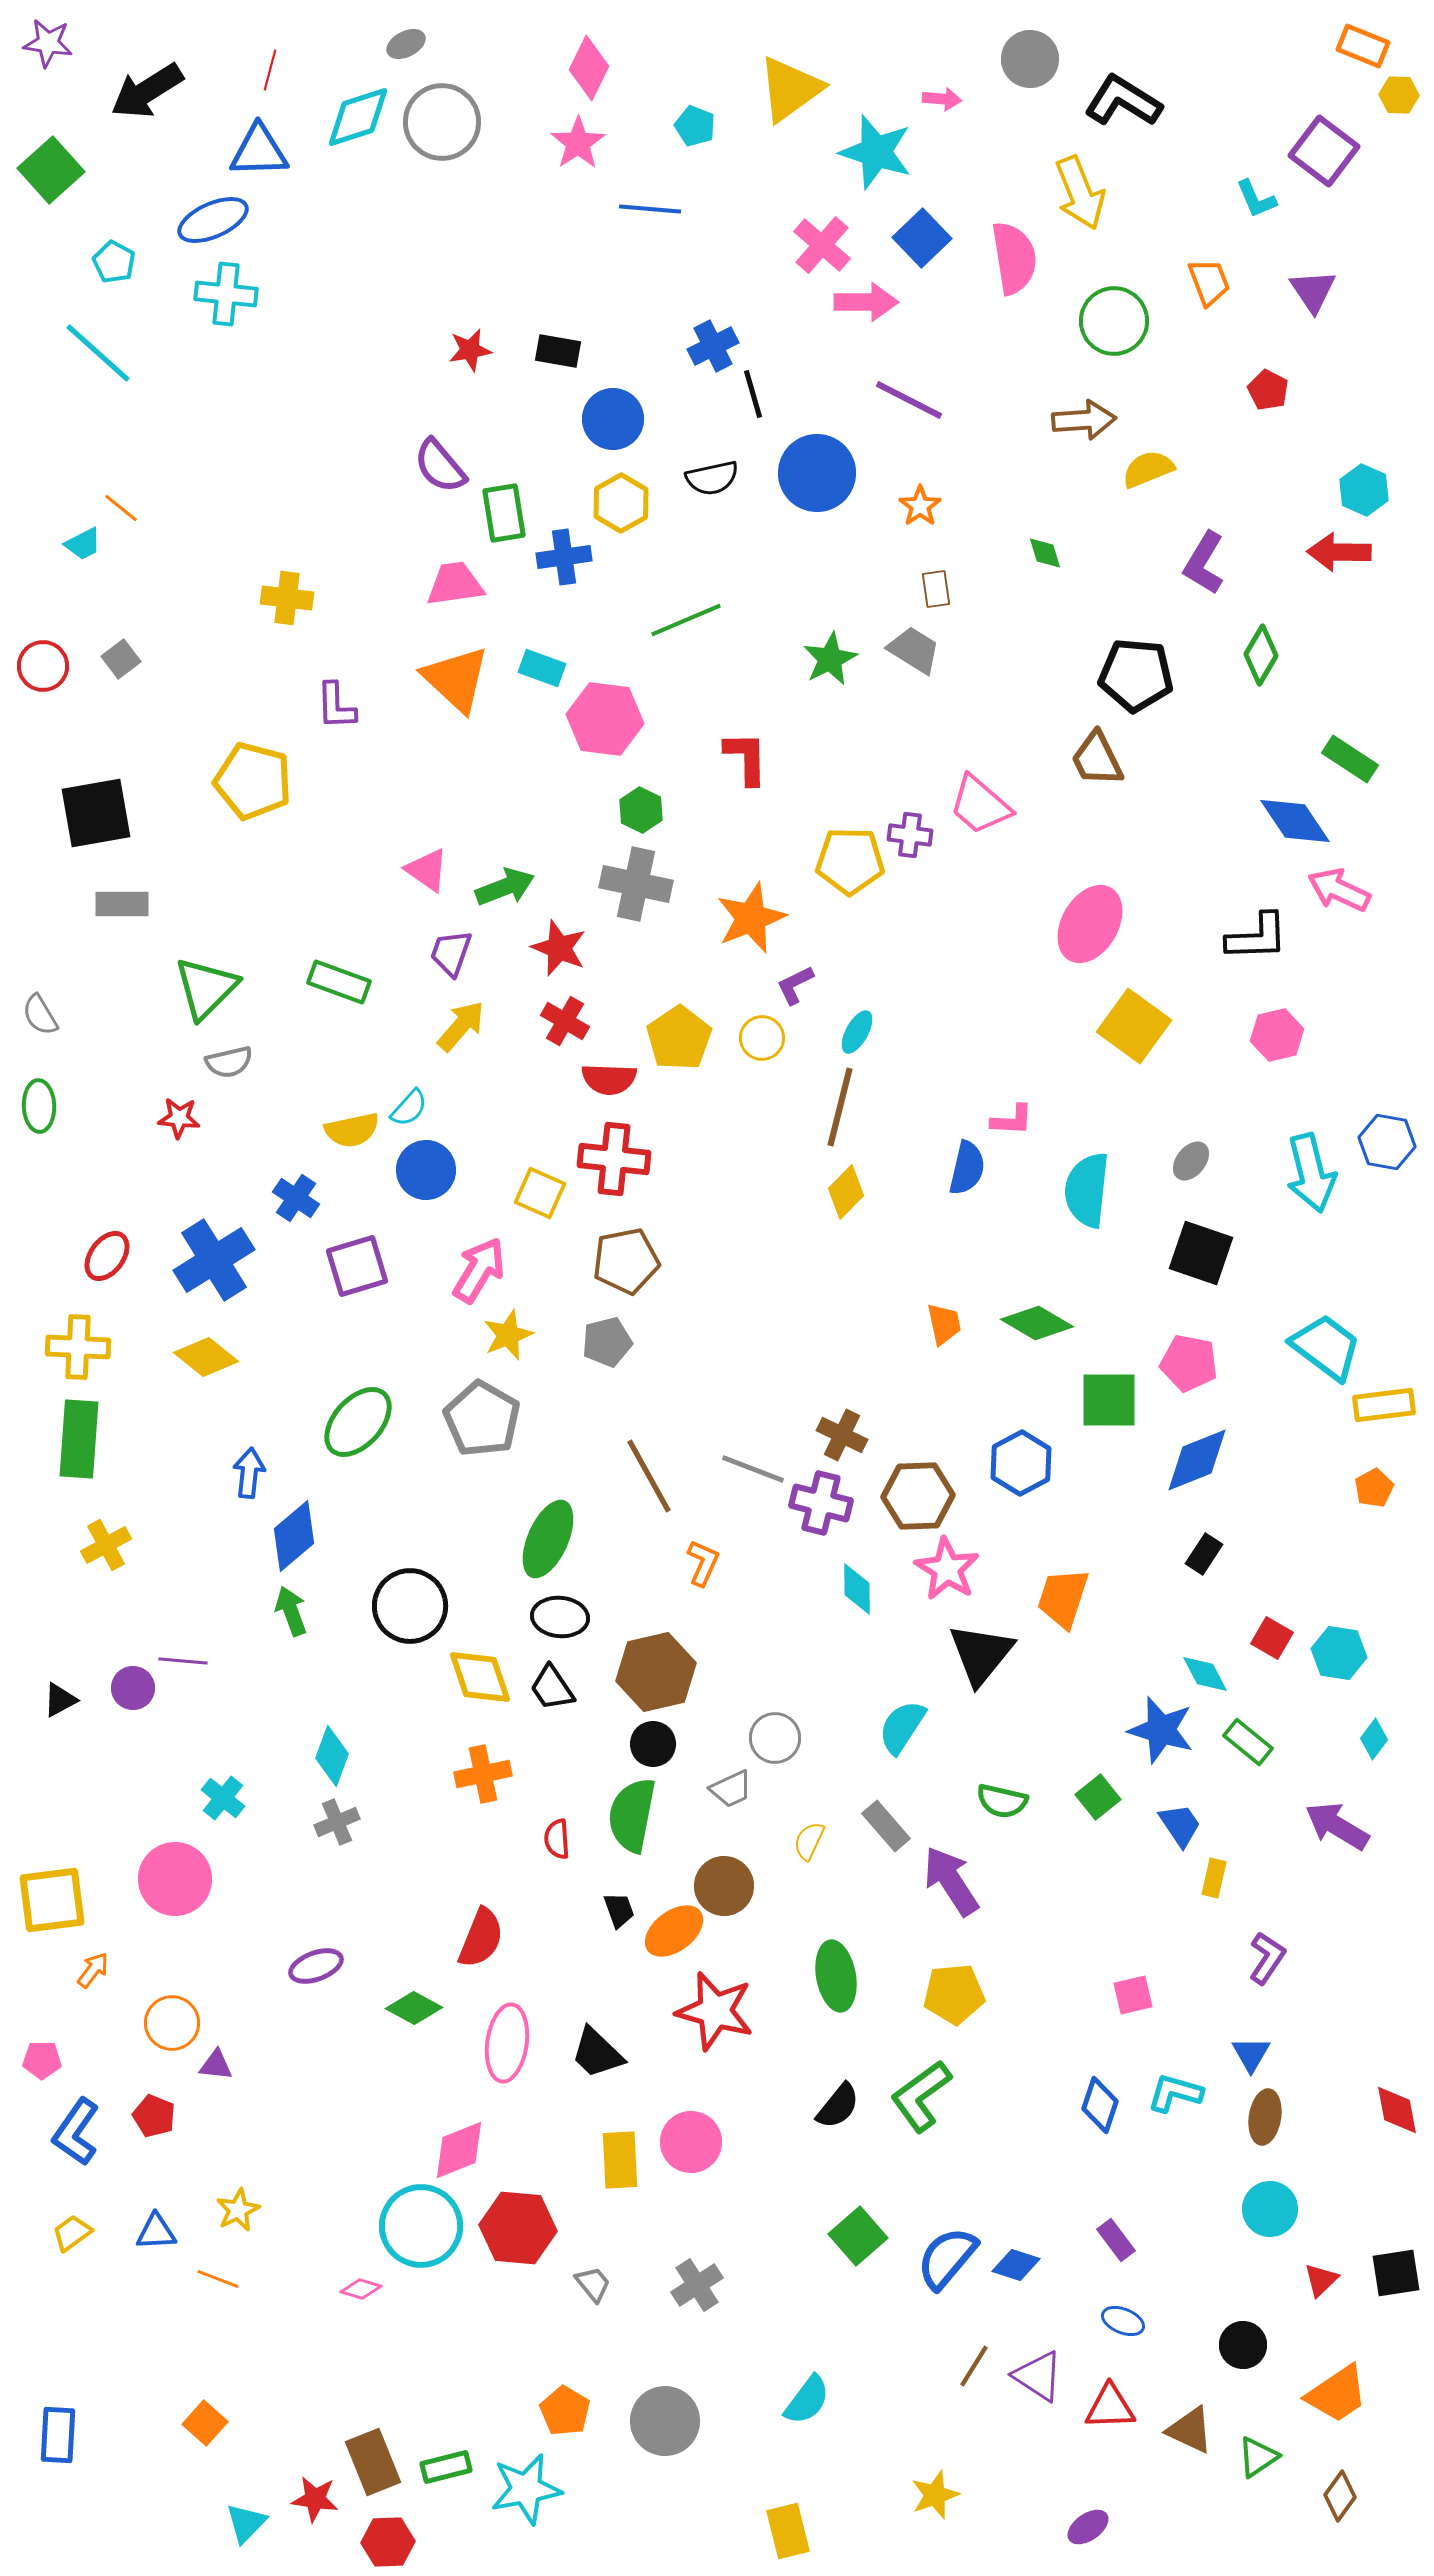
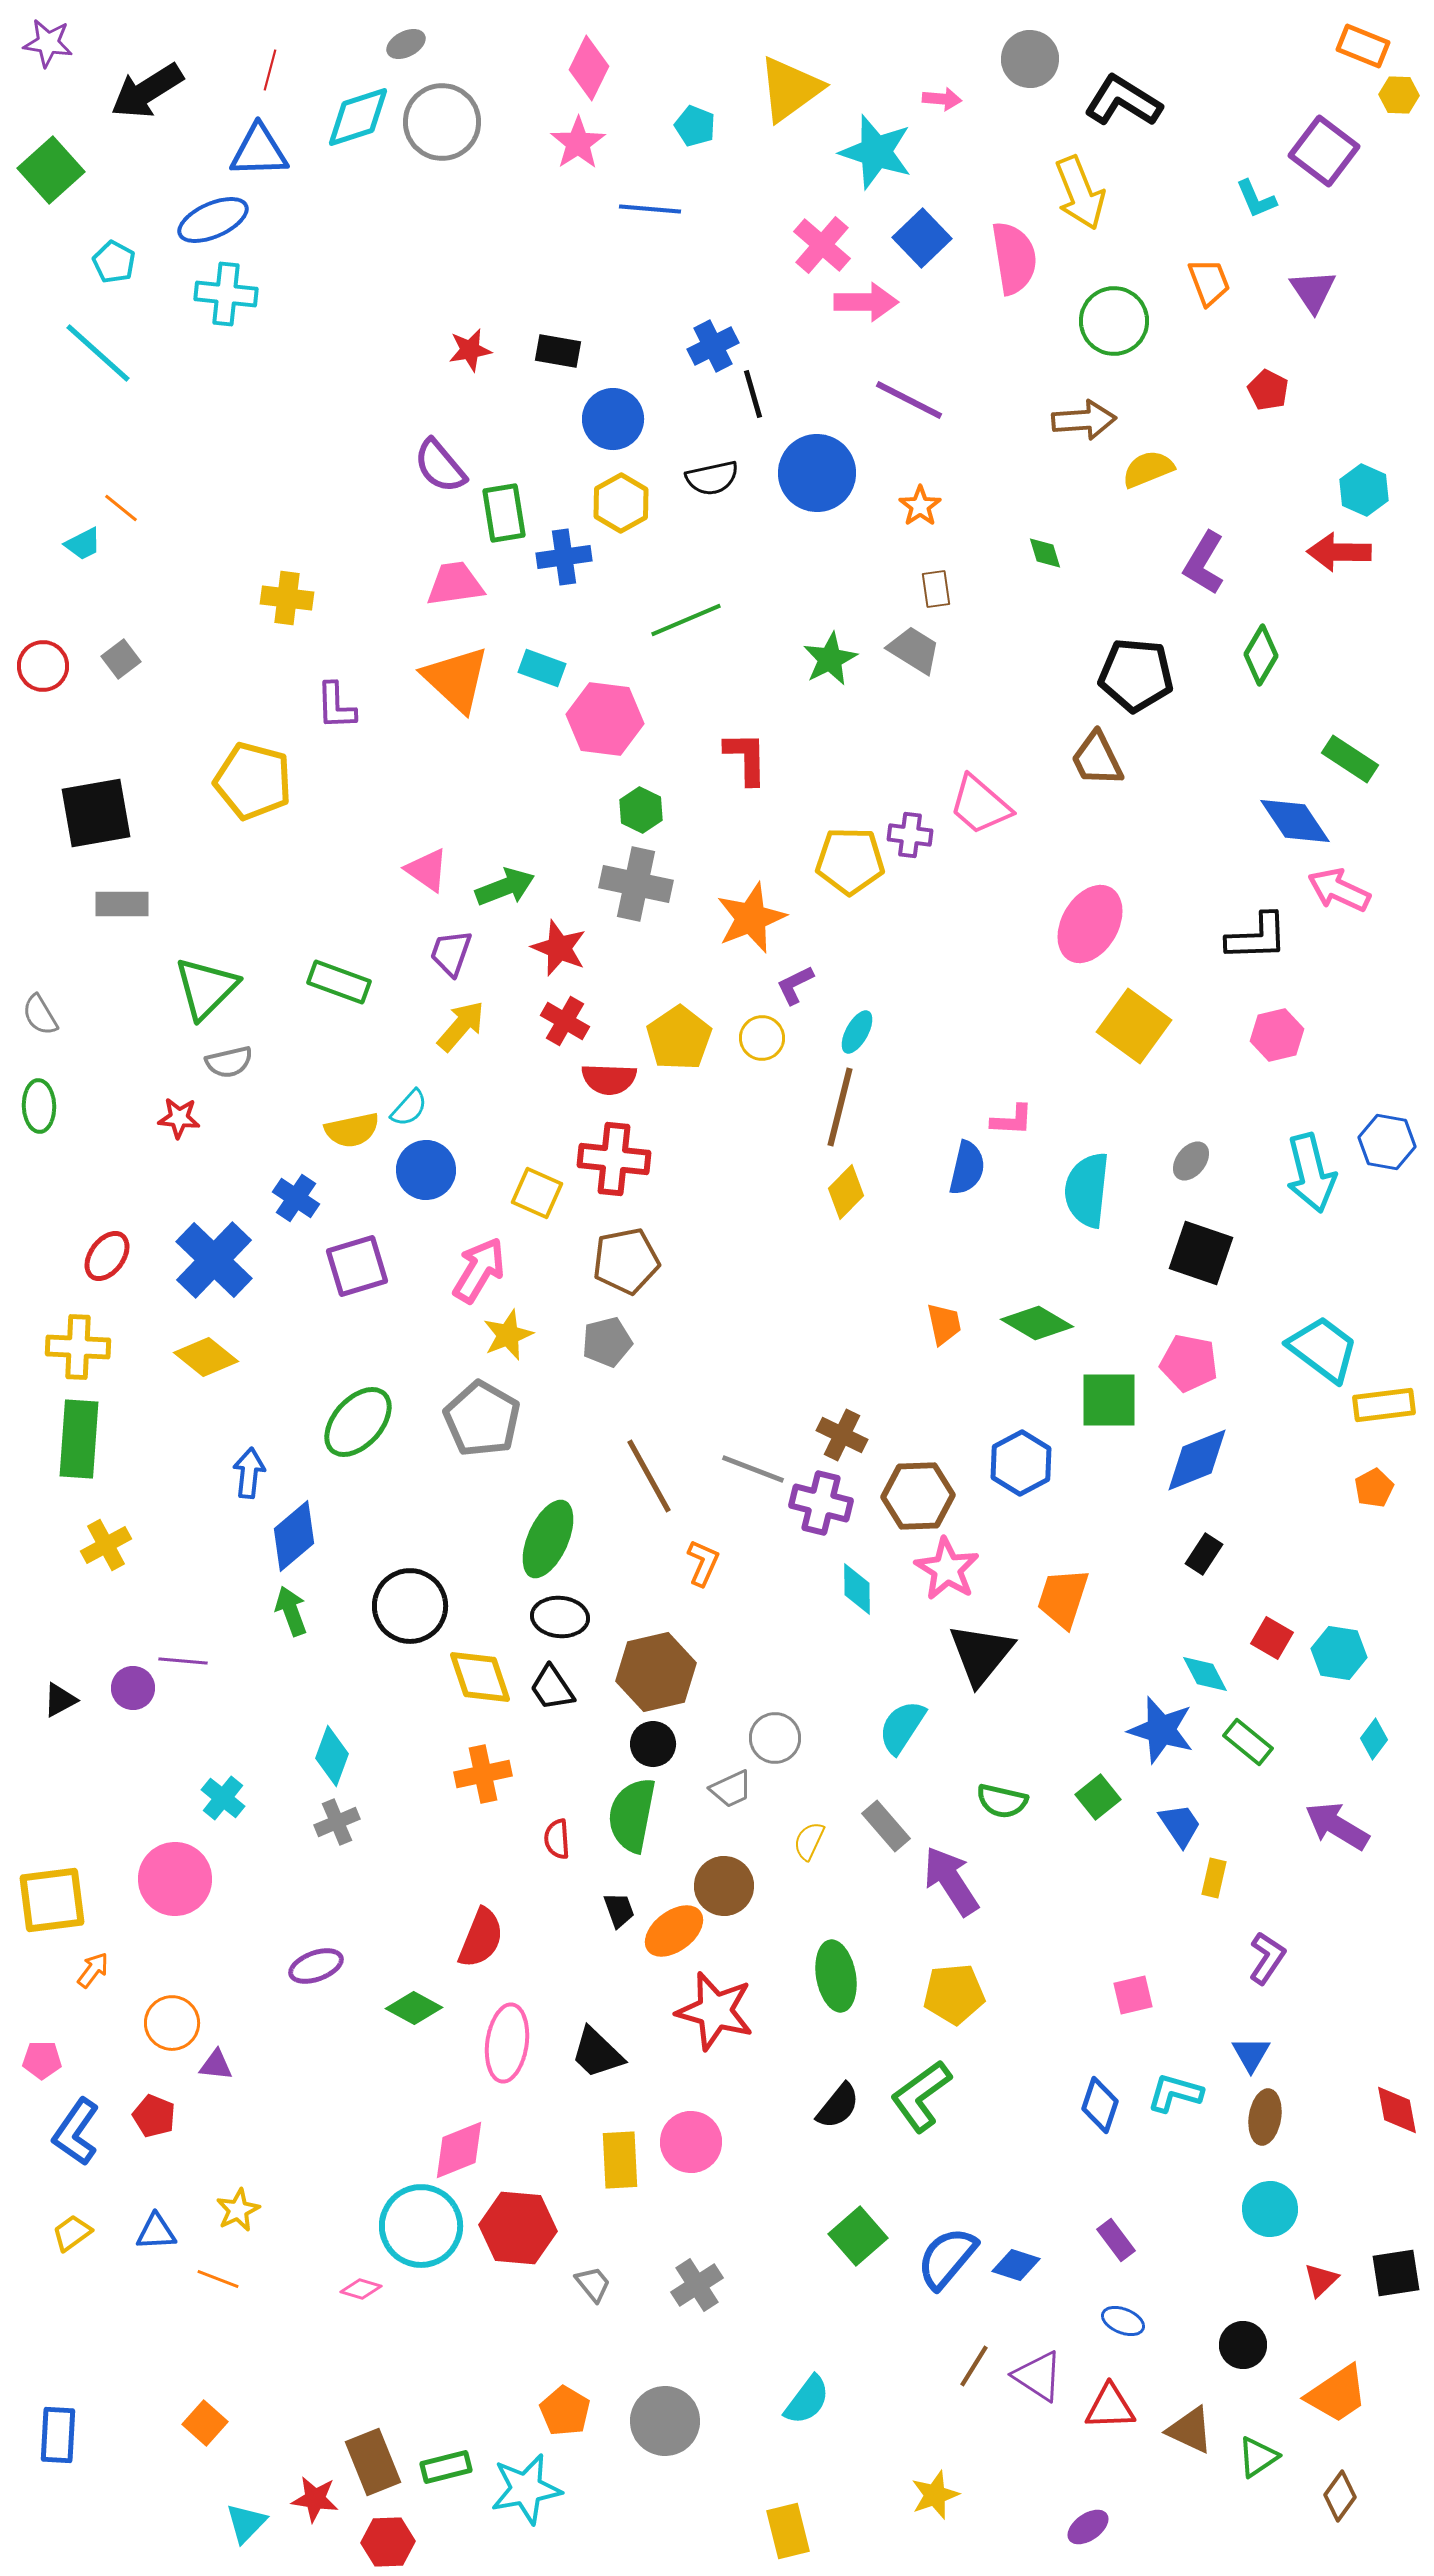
yellow square at (540, 1193): moved 3 px left
blue cross at (214, 1260): rotated 14 degrees counterclockwise
cyan trapezoid at (1326, 1347): moved 3 px left, 2 px down
